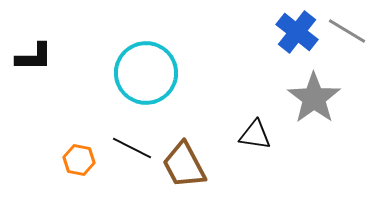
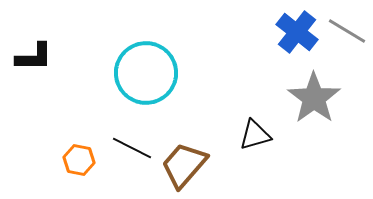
black triangle: rotated 24 degrees counterclockwise
brown trapezoid: rotated 69 degrees clockwise
